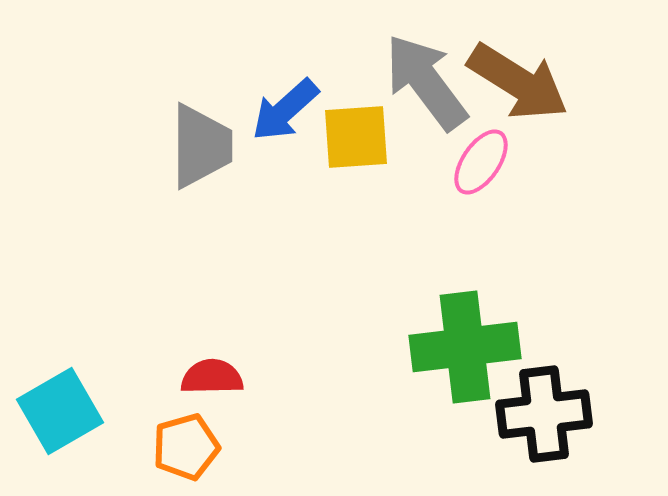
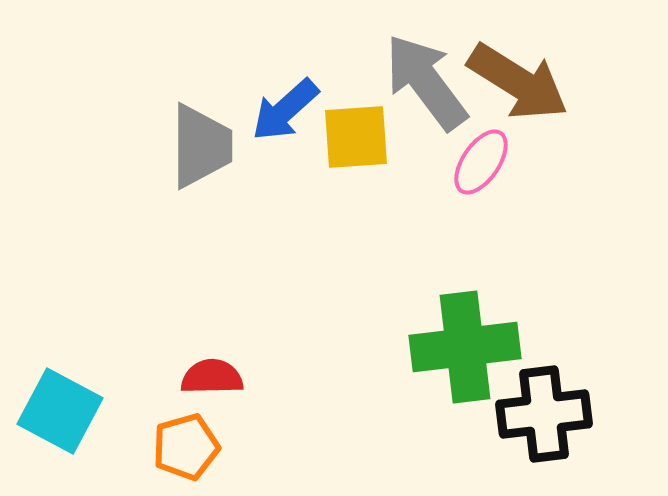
cyan square: rotated 32 degrees counterclockwise
